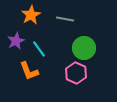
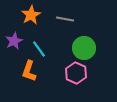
purple star: moved 2 px left
orange L-shape: rotated 40 degrees clockwise
